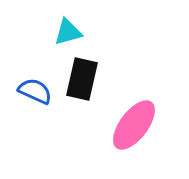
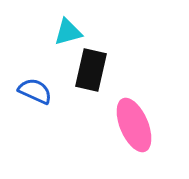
black rectangle: moved 9 px right, 9 px up
pink ellipse: rotated 60 degrees counterclockwise
